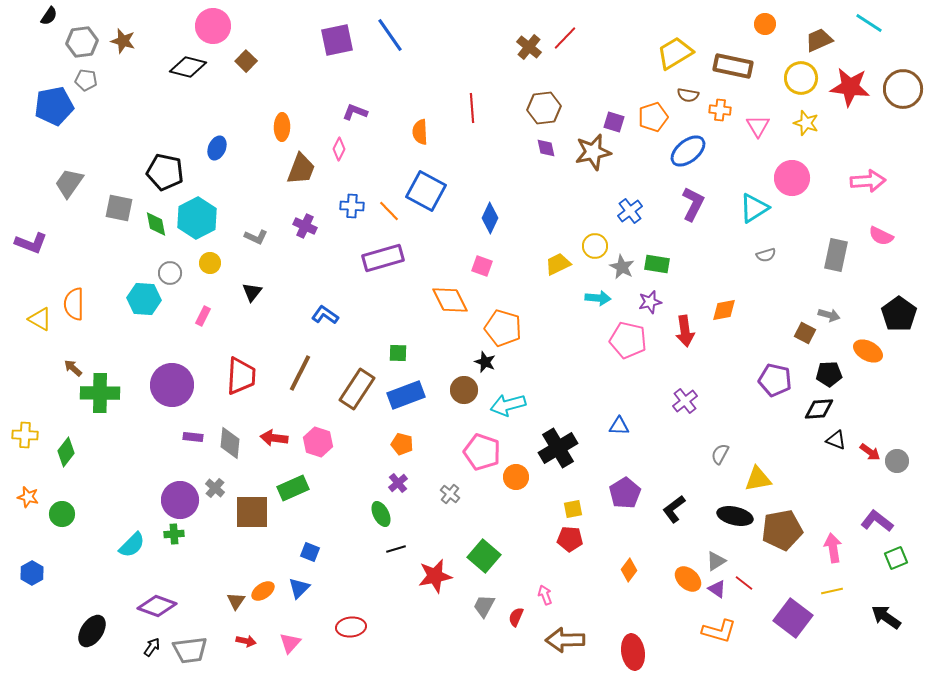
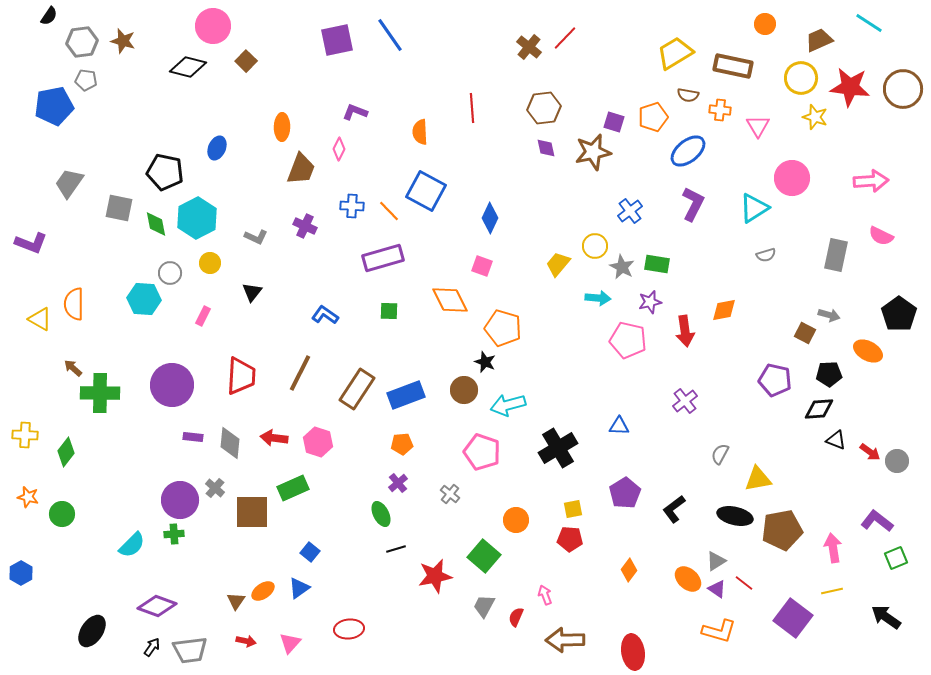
yellow star at (806, 123): moved 9 px right, 6 px up
pink arrow at (868, 181): moved 3 px right
yellow trapezoid at (558, 264): rotated 24 degrees counterclockwise
green square at (398, 353): moved 9 px left, 42 px up
orange pentagon at (402, 444): rotated 20 degrees counterclockwise
orange circle at (516, 477): moved 43 px down
blue square at (310, 552): rotated 18 degrees clockwise
blue hexagon at (32, 573): moved 11 px left
blue triangle at (299, 588): rotated 10 degrees clockwise
red ellipse at (351, 627): moved 2 px left, 2 px down
